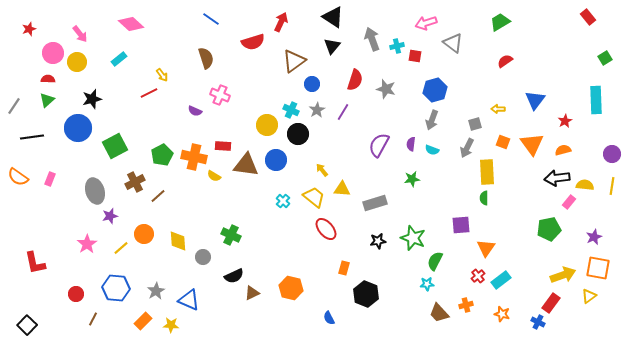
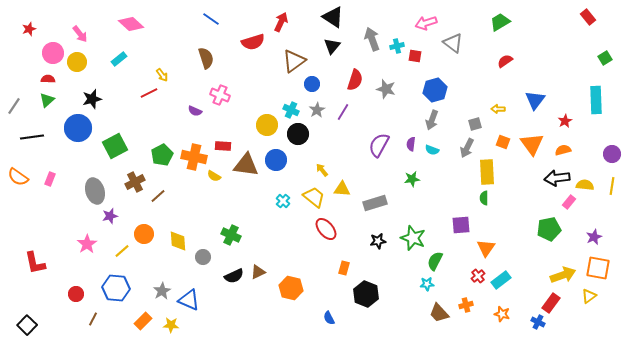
yellow line at (121, 248): moved 1 px right, 3 px down
gray star at (156, 291): moved 6 px right
brown triangle at (252, 293): moved 6 px right, 21 px up
